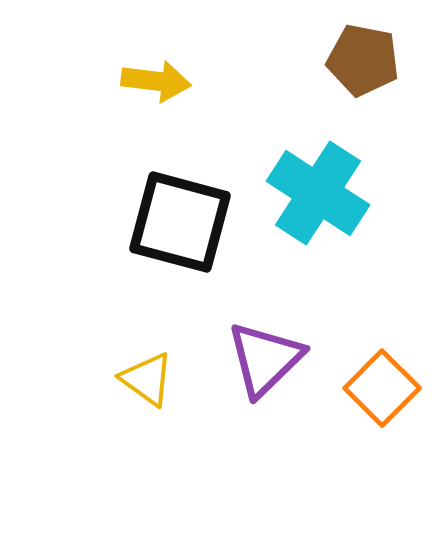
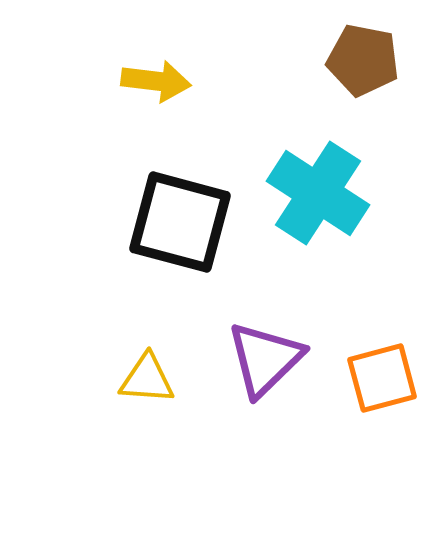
yellow triangle: rotated 32 degrees counterclockwise
orange square: moved 10 px up; rotated 30 degrees clockwise
